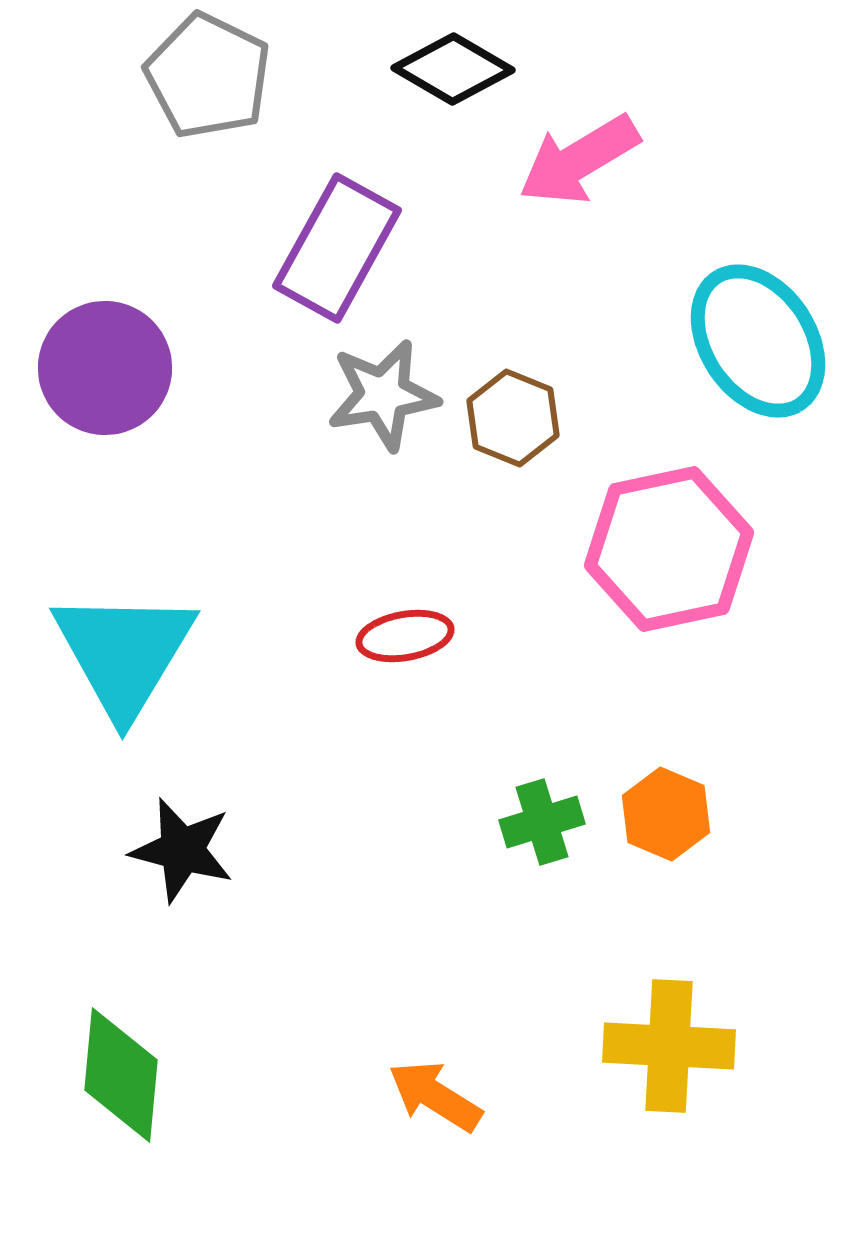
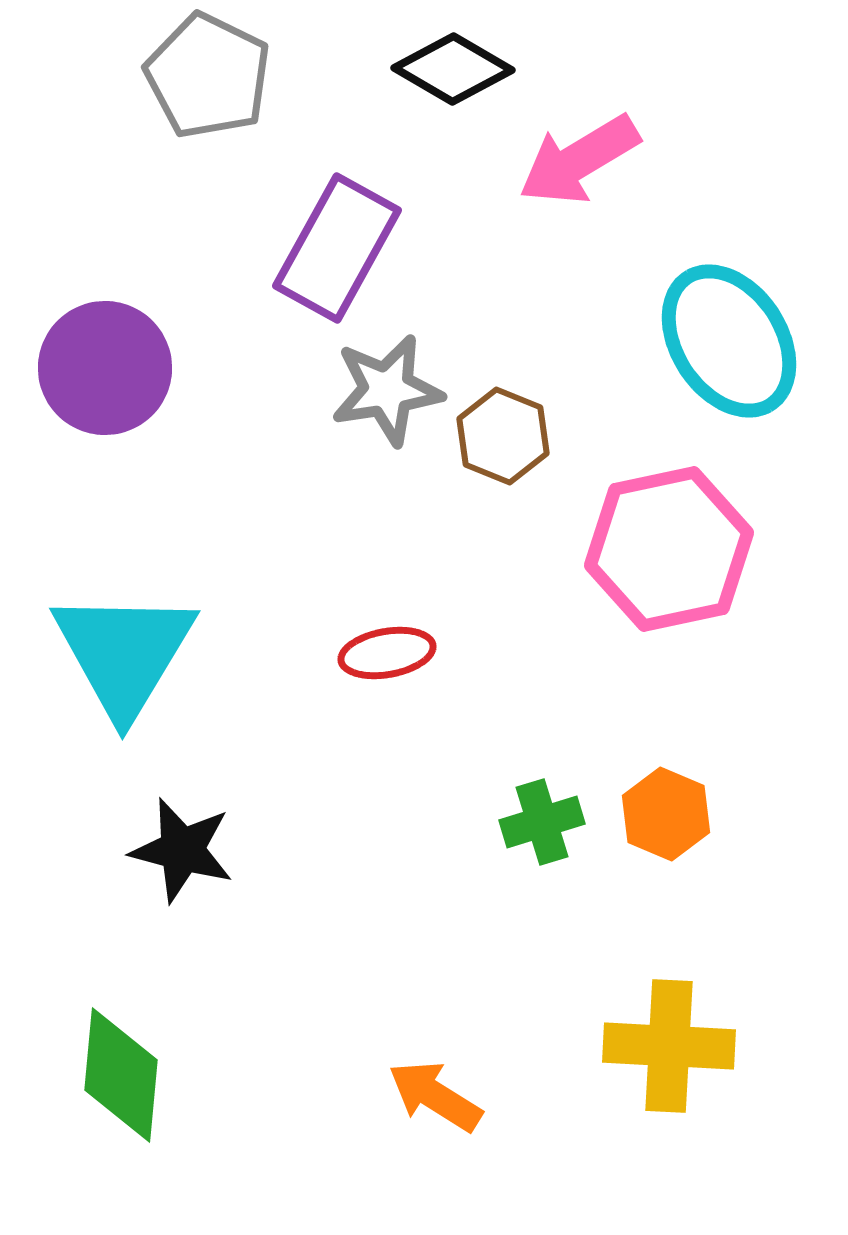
cyan ellipse: moved 29 px left
gray star: moved 4 px right, 5 px up
brown hexagon: moved 10 px left, 18 px down
red ellipse: moved 18 px left, 17 px down
